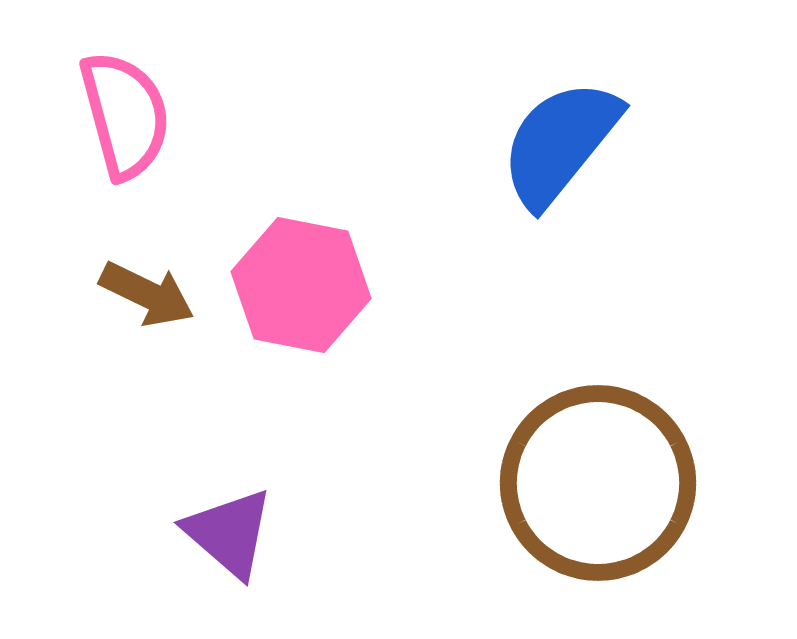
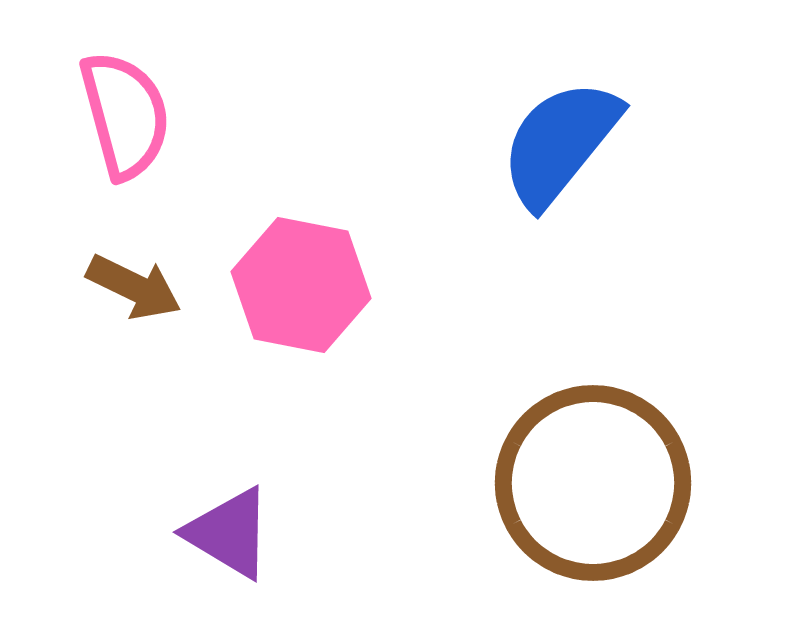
brown arrow: moved 13 px left, 7 px up
brown circle: moved 5 px left
purple triangle: rotated 10 degrees counterclockwise
